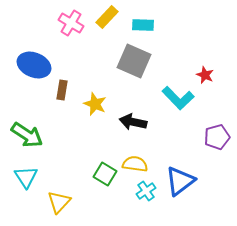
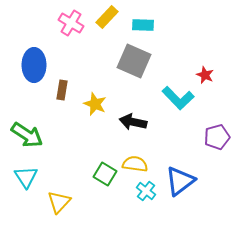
blue ellipse: rotated 68 degrees clockwise
cyan cross: rotated 18 degrees counterclockwise
